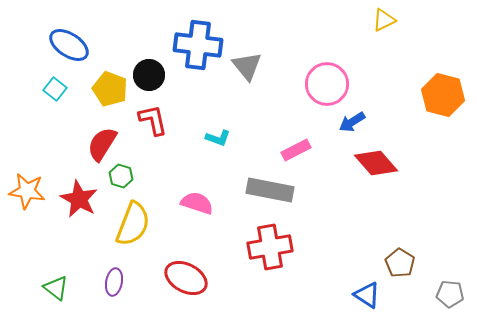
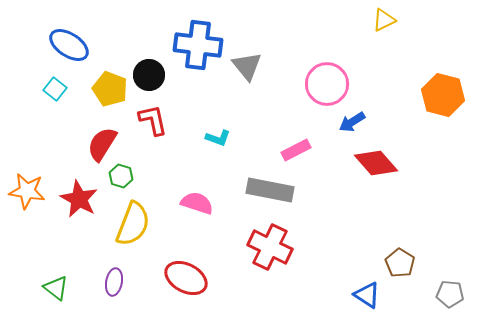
red cross: rotated 36 degrees clockwise
